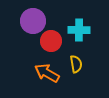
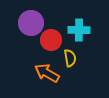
purple circle: moved 2 px left, 2 px down
red circle: moved 1 px up
yellow semicircle: moved 6 px left, 6 px up
